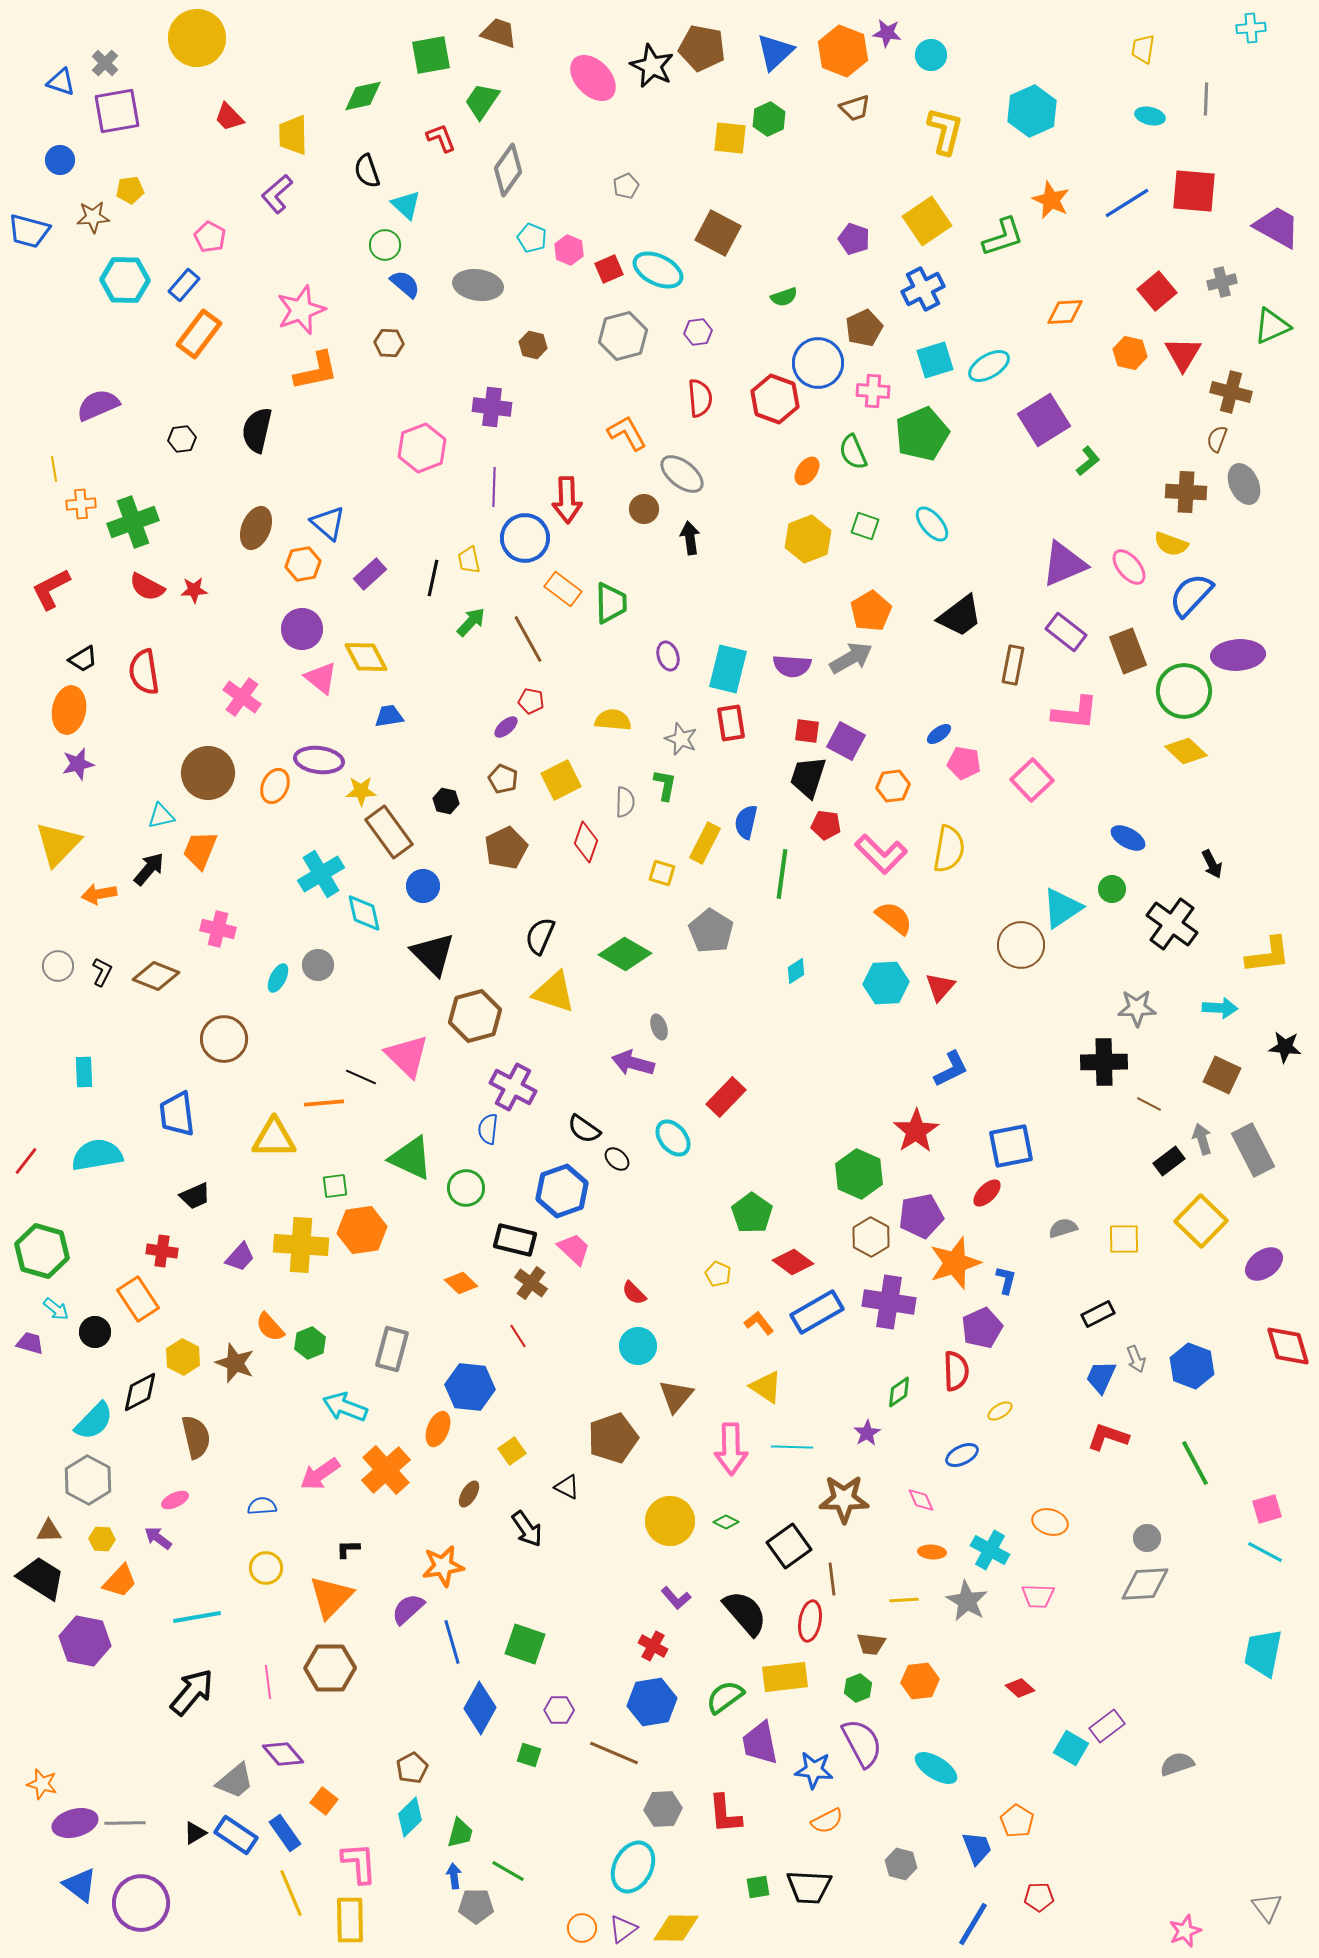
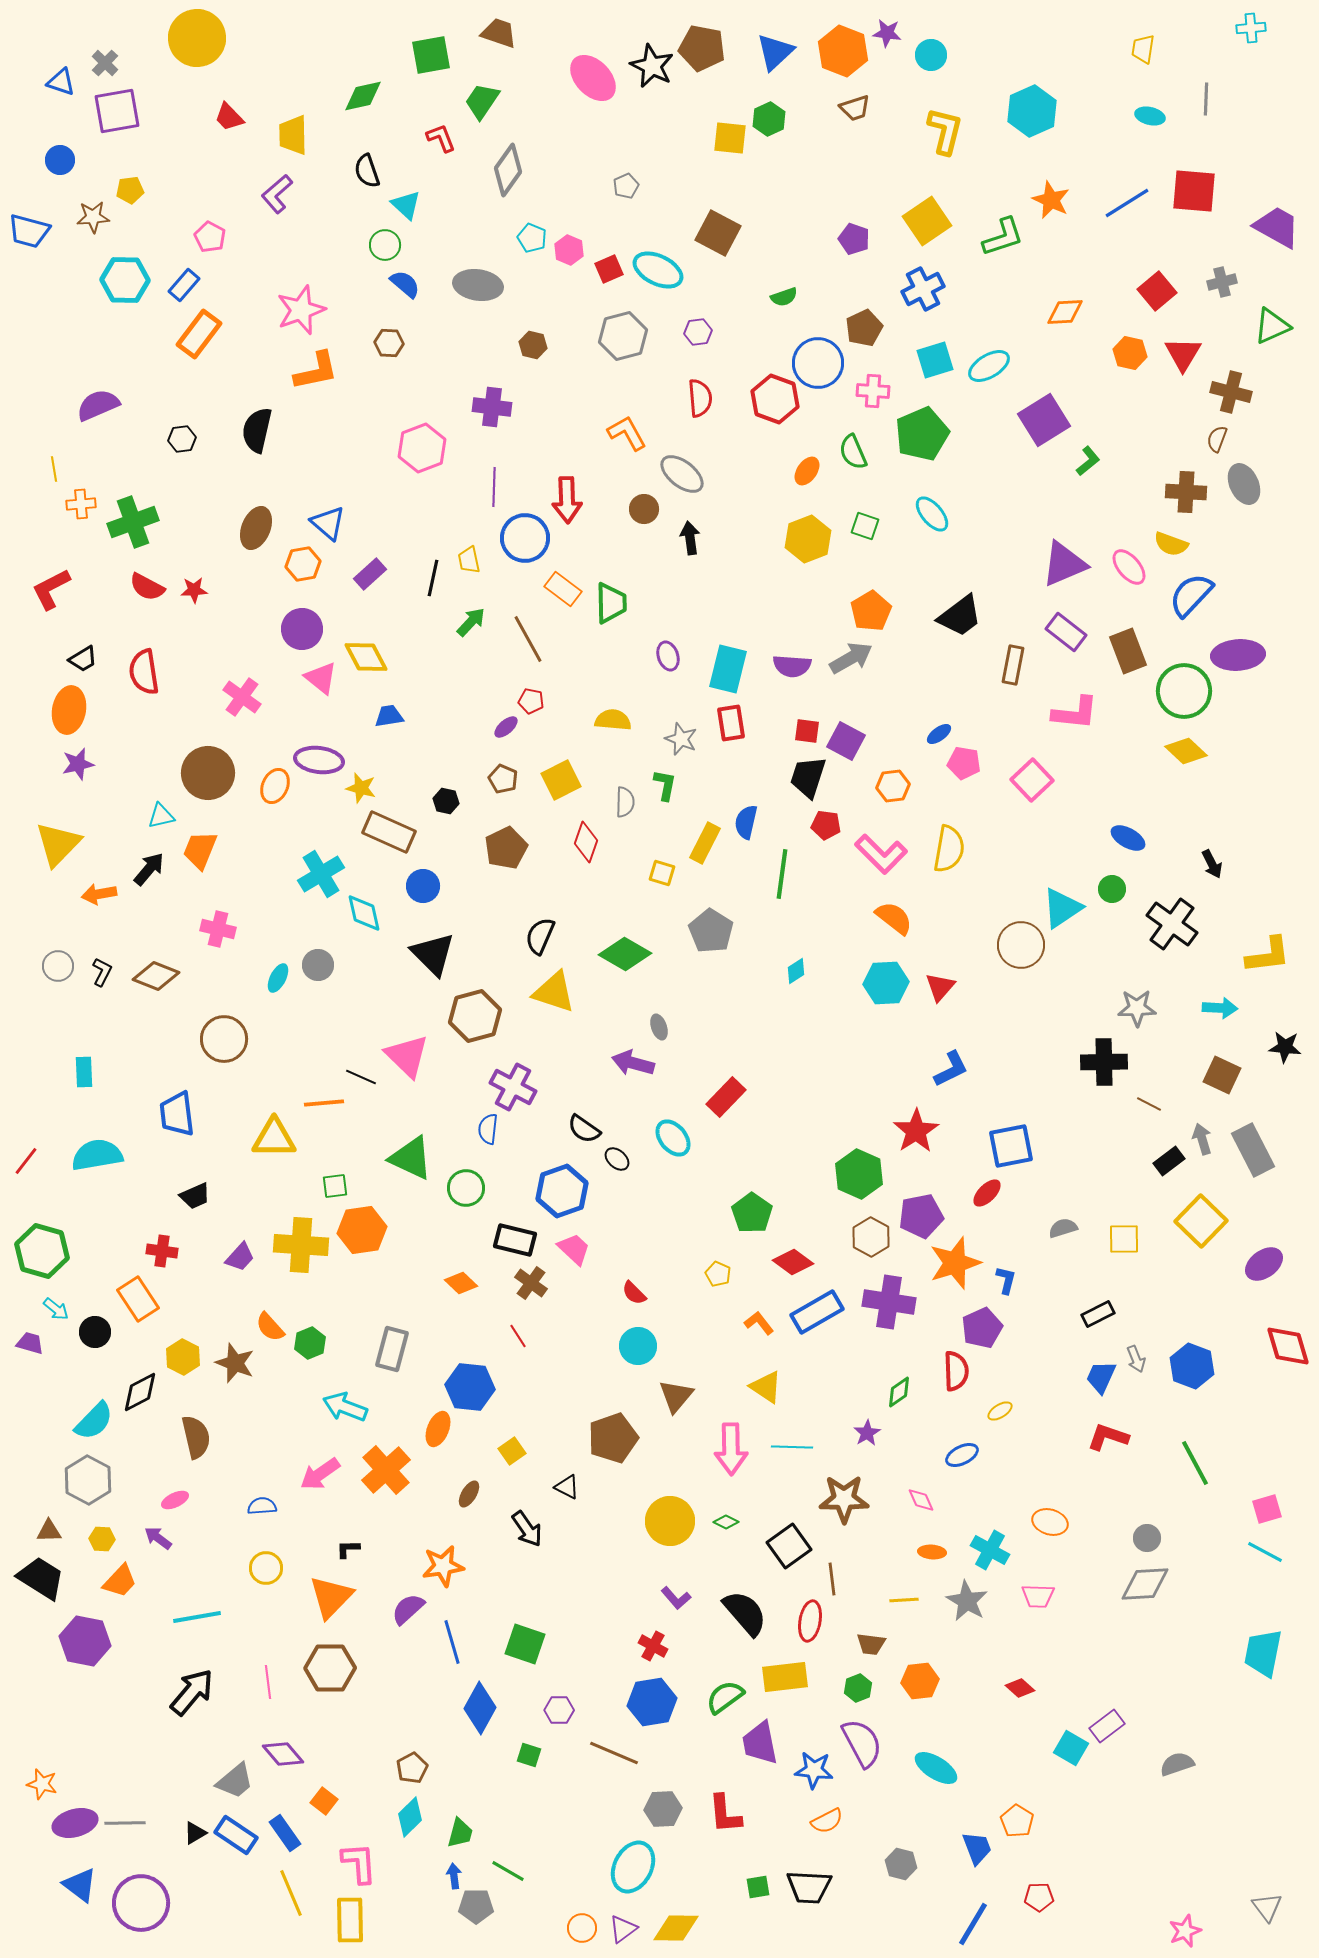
cyan ellipse at (932, 524): moved 10 px up
yellow star at (361, 791): moved 3 px up; rotated 16 degrees clockwise
brown rectangle at (389, 832): rotated 30 degrees counterclockwise
